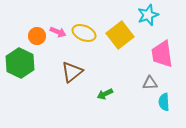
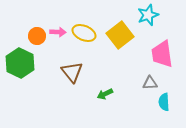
pink arrow: rotated 21 degrees counterclockwise
brown triangle: rotated 30 degrees counterclockwise
